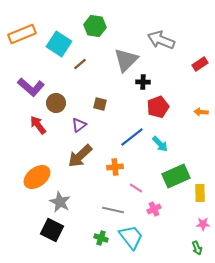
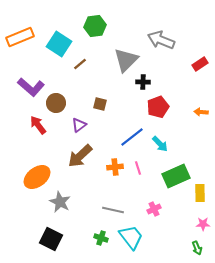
green hexagon: rotated 15 degrees counterclockwise
orange rectangle: moved 2 px left, 3 px down
pink line: moved 2 px right, 20 px up; rotated 40 degrees clockwise
black square: moved 1 px left, 9 px down
